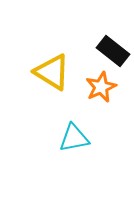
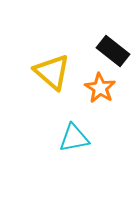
yellow triangle: rotated 9 degrees clockwise
orange star: moved 1 px left, 1 px down; rotated 16 degrees counterclockwise
